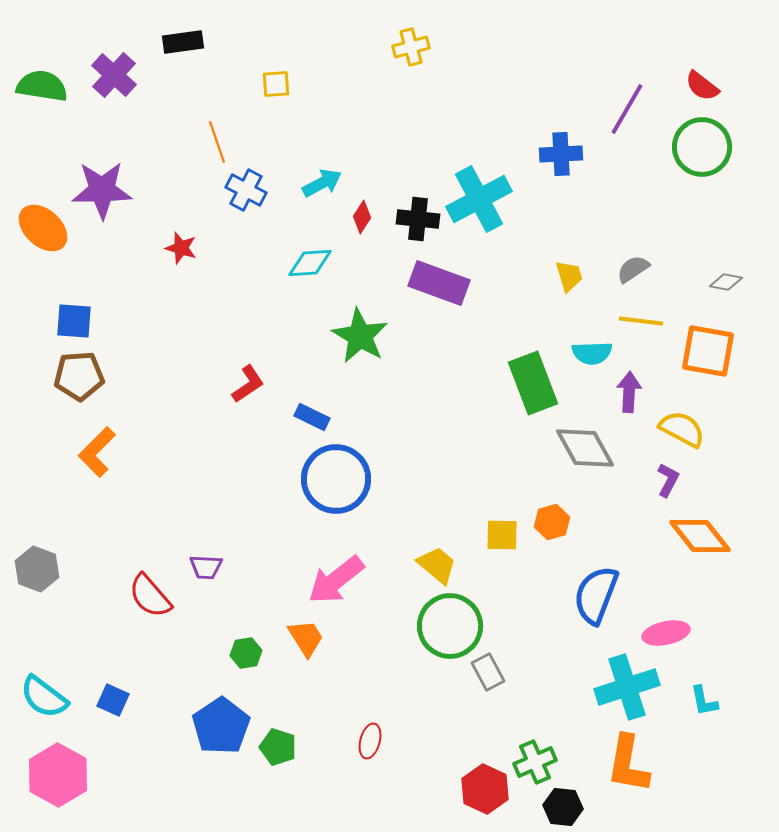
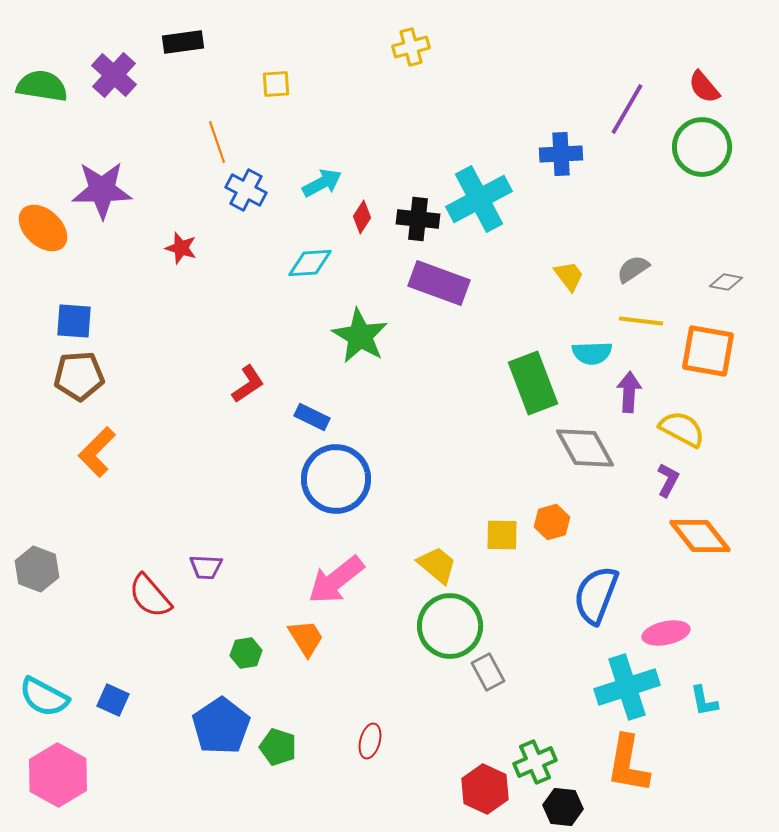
red semicircle at (702, 86): moved 2 px right, 1 px down; rotated 12 degrees clockwise
yellow trapezoid at (569, 276): rotated 20 degrees counterclockwise
cyan semicircle at (44, 697): rotated 9 degrees counterclockwise
